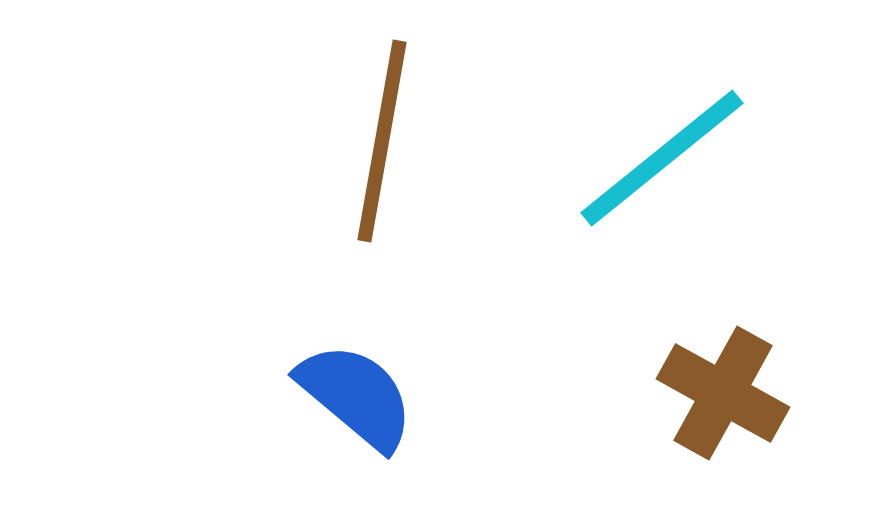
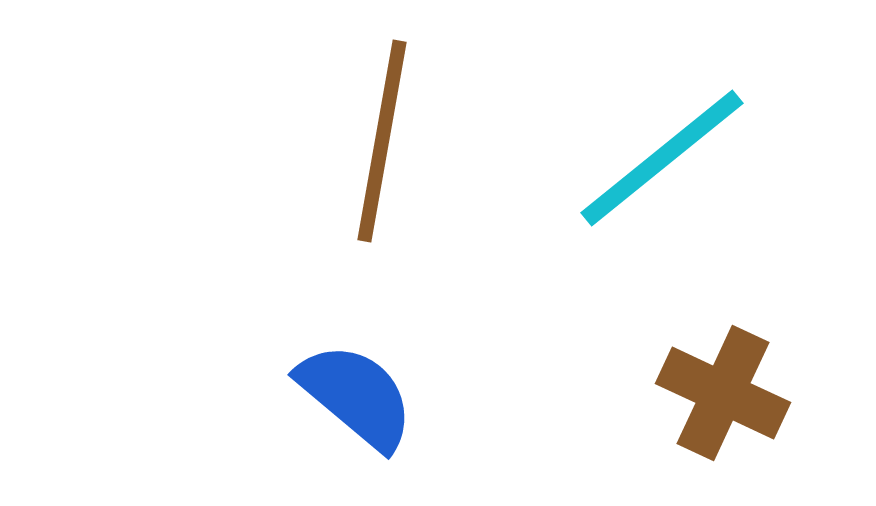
brown cross: rotated 4 degrees counterclockwise
